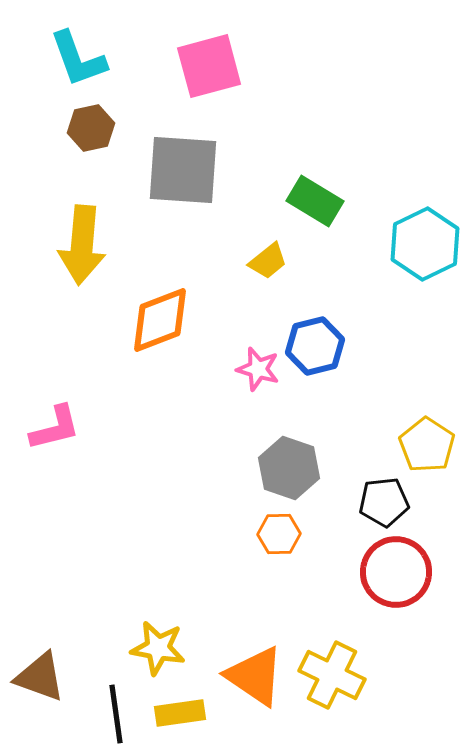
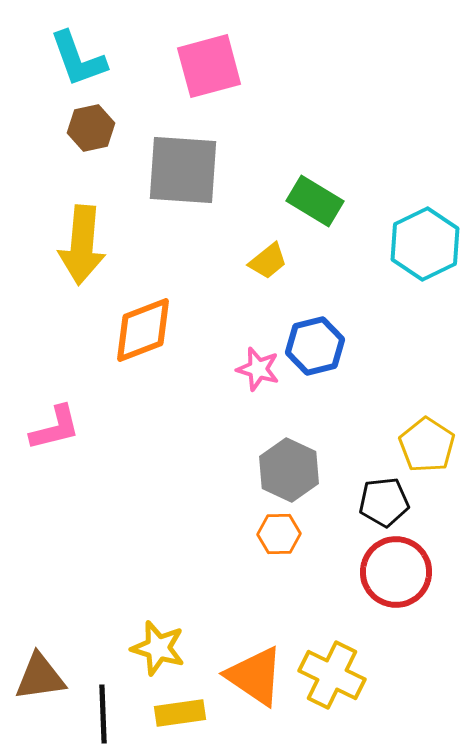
orange diamond: moved 17 px left, 10 px down
gray hexagon: moved 2 px down; rotated 6 degrees clockwise
yellow star: rotated 6 degrees clockwise
brown triangle: rotated 28 degrees counterclockwise
black line: moved 13 px left; rotated 6 degrees clockwise
